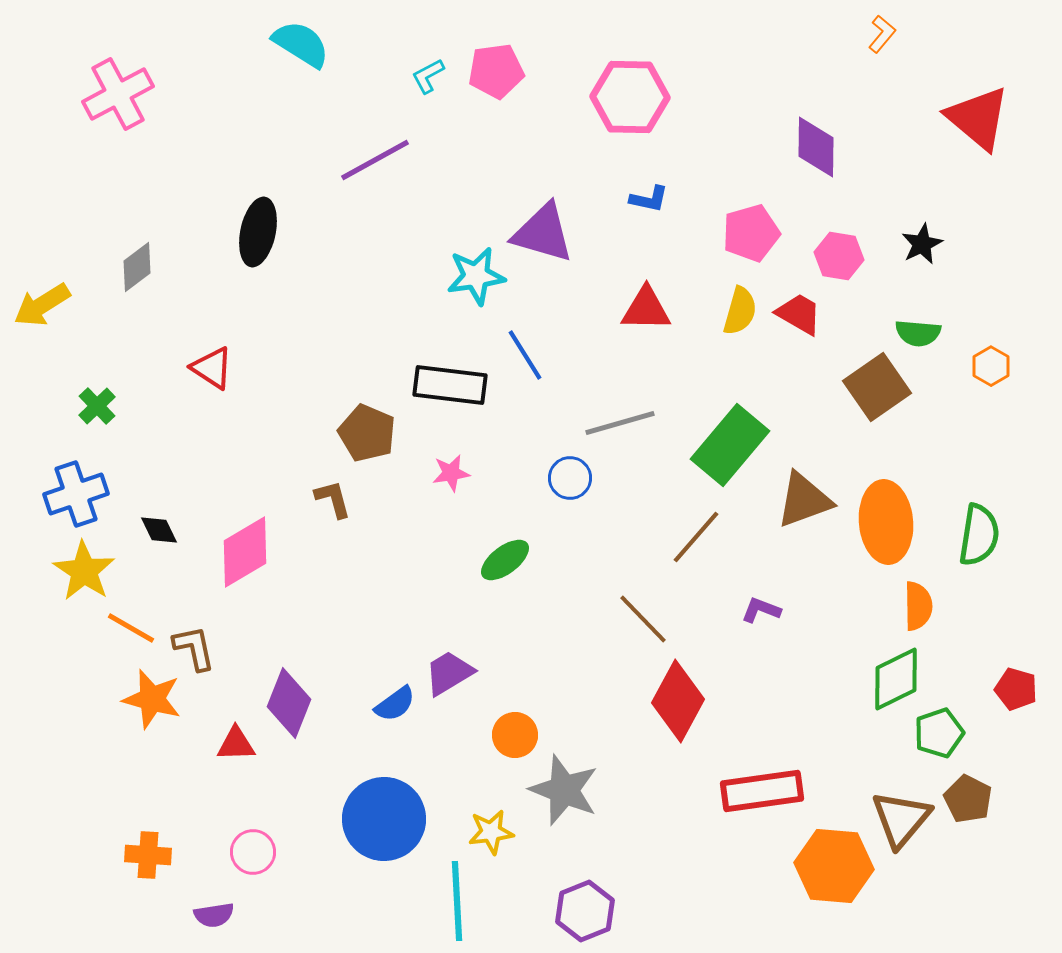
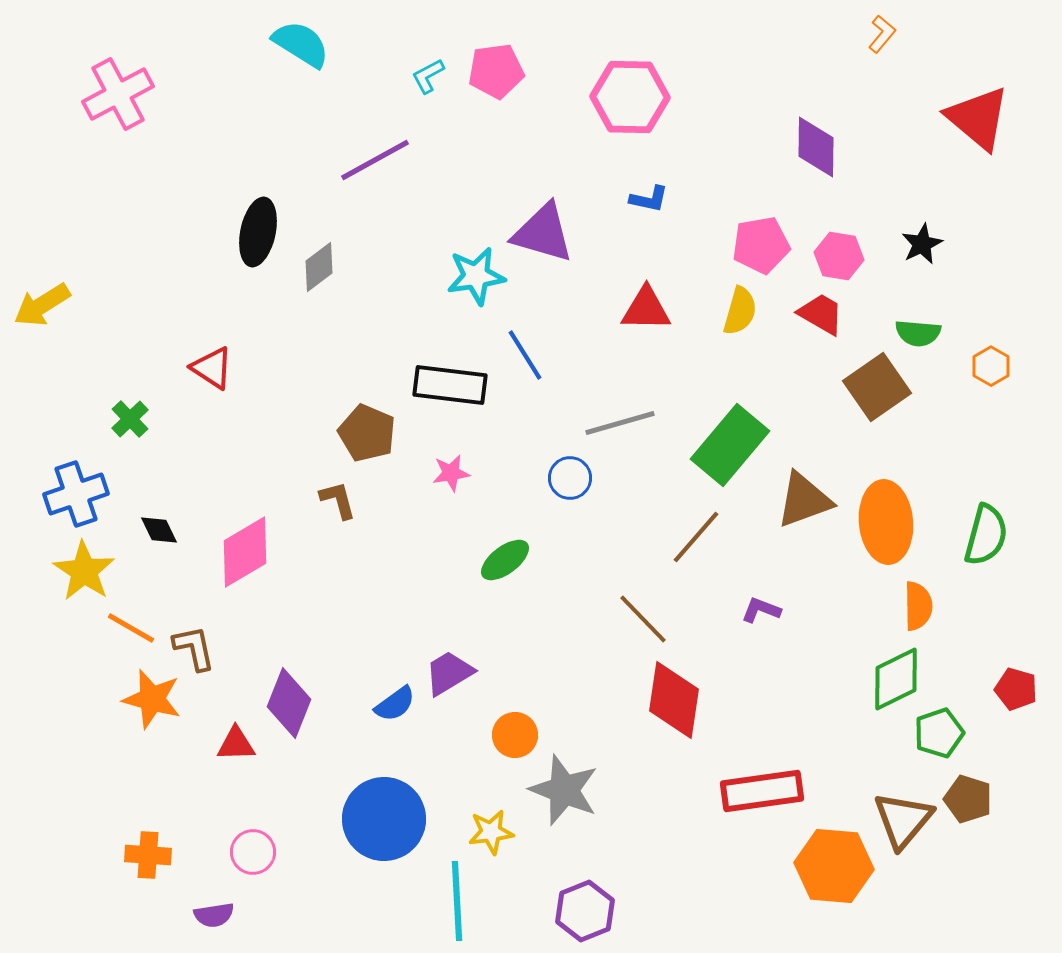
pink pentagon at (751, 233): moved 10 px right, 12 px down; rotated 6 degrees clockwise
gray diamond at (137, 267): moved 182 px right
red trapezoid at (799, 314): moved 22 px right
green cross at (97, 406): moved 33 px right, 13 px down
brown L-shape at (333, 499): moved 5 px right, 1 px down
green semicircle at (979, 535): moved 7 px right; rotated 6 degrees clockwise
red diamond at (678, 701): moved 4 px left, 1 px up; rotated 20 degrees counterclockwise
brown pentagon at (968, 799): rotated 9 degrees counterclockwise
brown triangle at (901, 819): moved 2 px right, 1 px down
